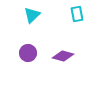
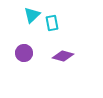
cyan rectangle: moved 25 px left, 9 px down
purple circle: moved 4 px left
